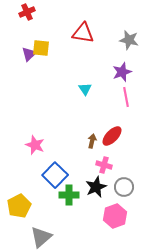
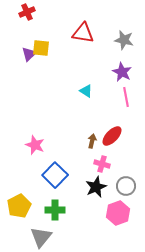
gray star: moved 5 px left
purple star: rotated 24 degrees counterclockwise
cyan triangle: moved 1 px right, 2 px down; rotated 24 degrees counterclockwise
pink cross: moved 2 px left, 1 px up
gray circle: moved 2 px right, 1 px up
green cross: moved 14 px left, 15 px down
pink hexagon: moved 3 px right, 3 px up
gray triangle: rotated 10 degrees counterclockwise
